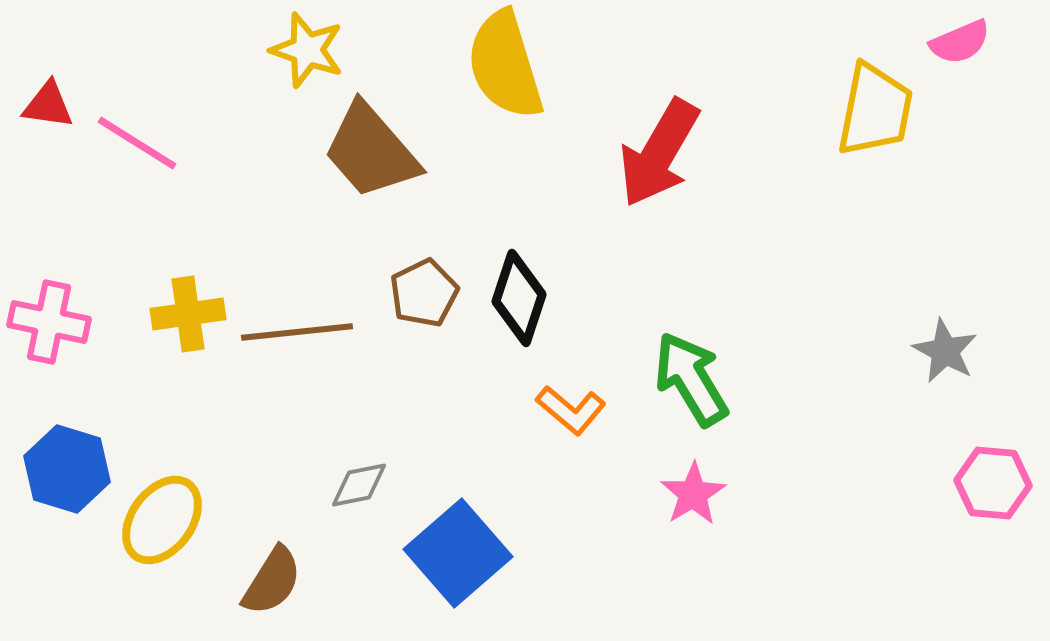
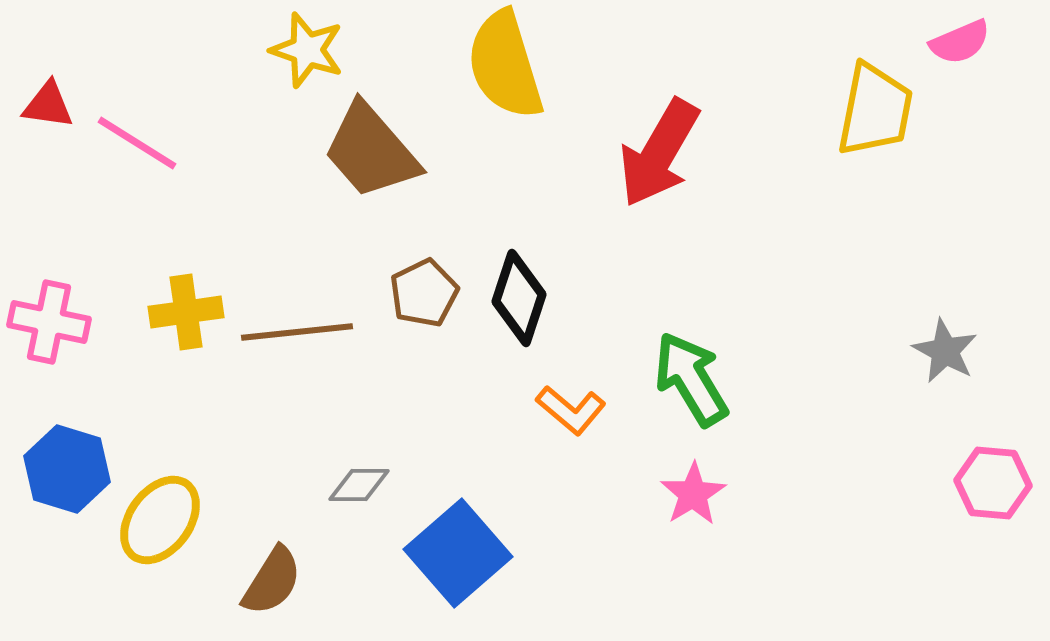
yellow cross: moved 2 px left, 2 px up
gray diamond: rotated 12 degrees clockwise
yellow ellipse: moved 2 px left
